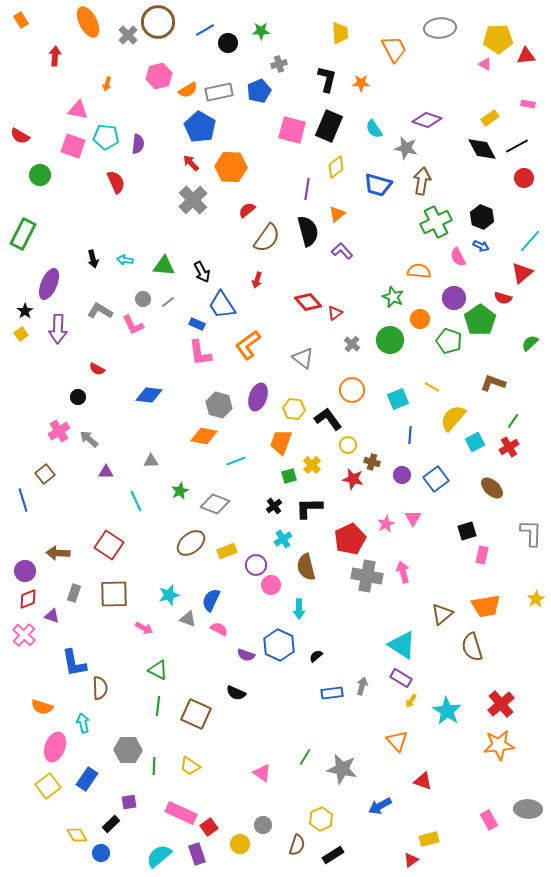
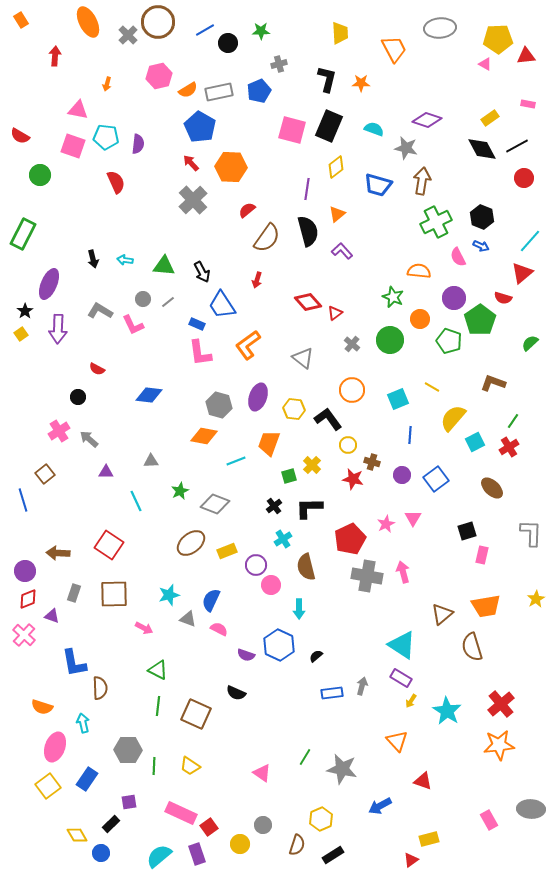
cyan semicircle at (374, 129): rotated 144 degrees clockwise
orange trapezoid at (281, 442): moved 12 px left, 1 px down
gray ellipse at (528, 809): moved 3 px right
